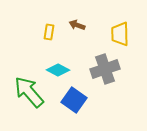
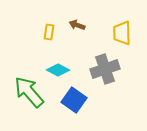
yellow trapezoid: moved 2 px right, 1 px up
